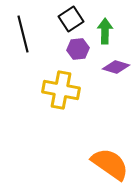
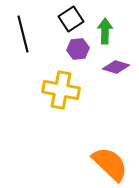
orange semicircle: rotated 9 degrees clockwise
